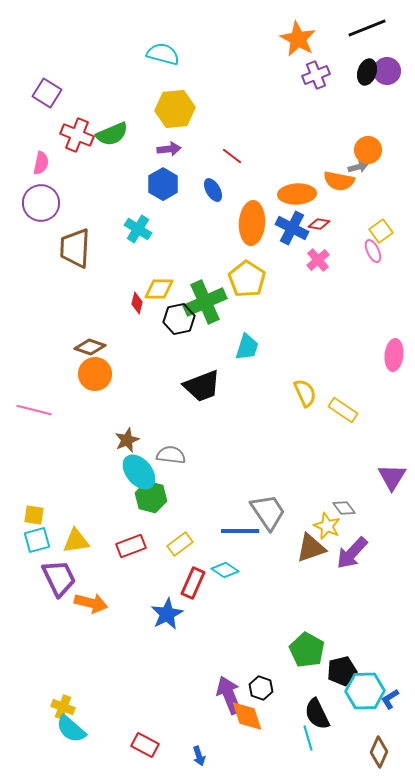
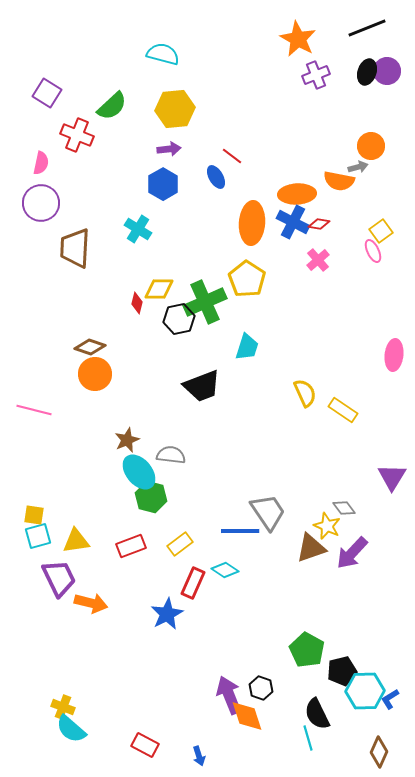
green semicircle at (112, 134): moved 28 px up; rotated 20 degrees counterclockwise
orange circle at (368, 150): moved 3 px right, 4 px up
blue ellipse at (213, 190): moved 3 px right, 13 px up
blue cross at (292, 228): moved 1 px right, 6 px up
cyan square at (37, 540): moved 1 px right, 4 px up
